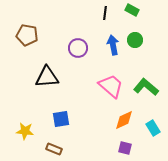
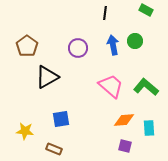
green rectangle: moved 14 px right
brown pentagon: moved 11 px down; rotated 25 degrees clockwise
green circle: moved 1 px down
black triangle: rotated 25 degrees counterclockwise
orange diamond: rotated 20 degrees clockwise
cyan rectangle: moved 4 px left; rotated 28 degrees clockwise
purple square: moved 2 px up
